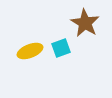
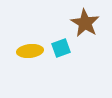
yellow ellipse: rotated 15 degrees clockwise
